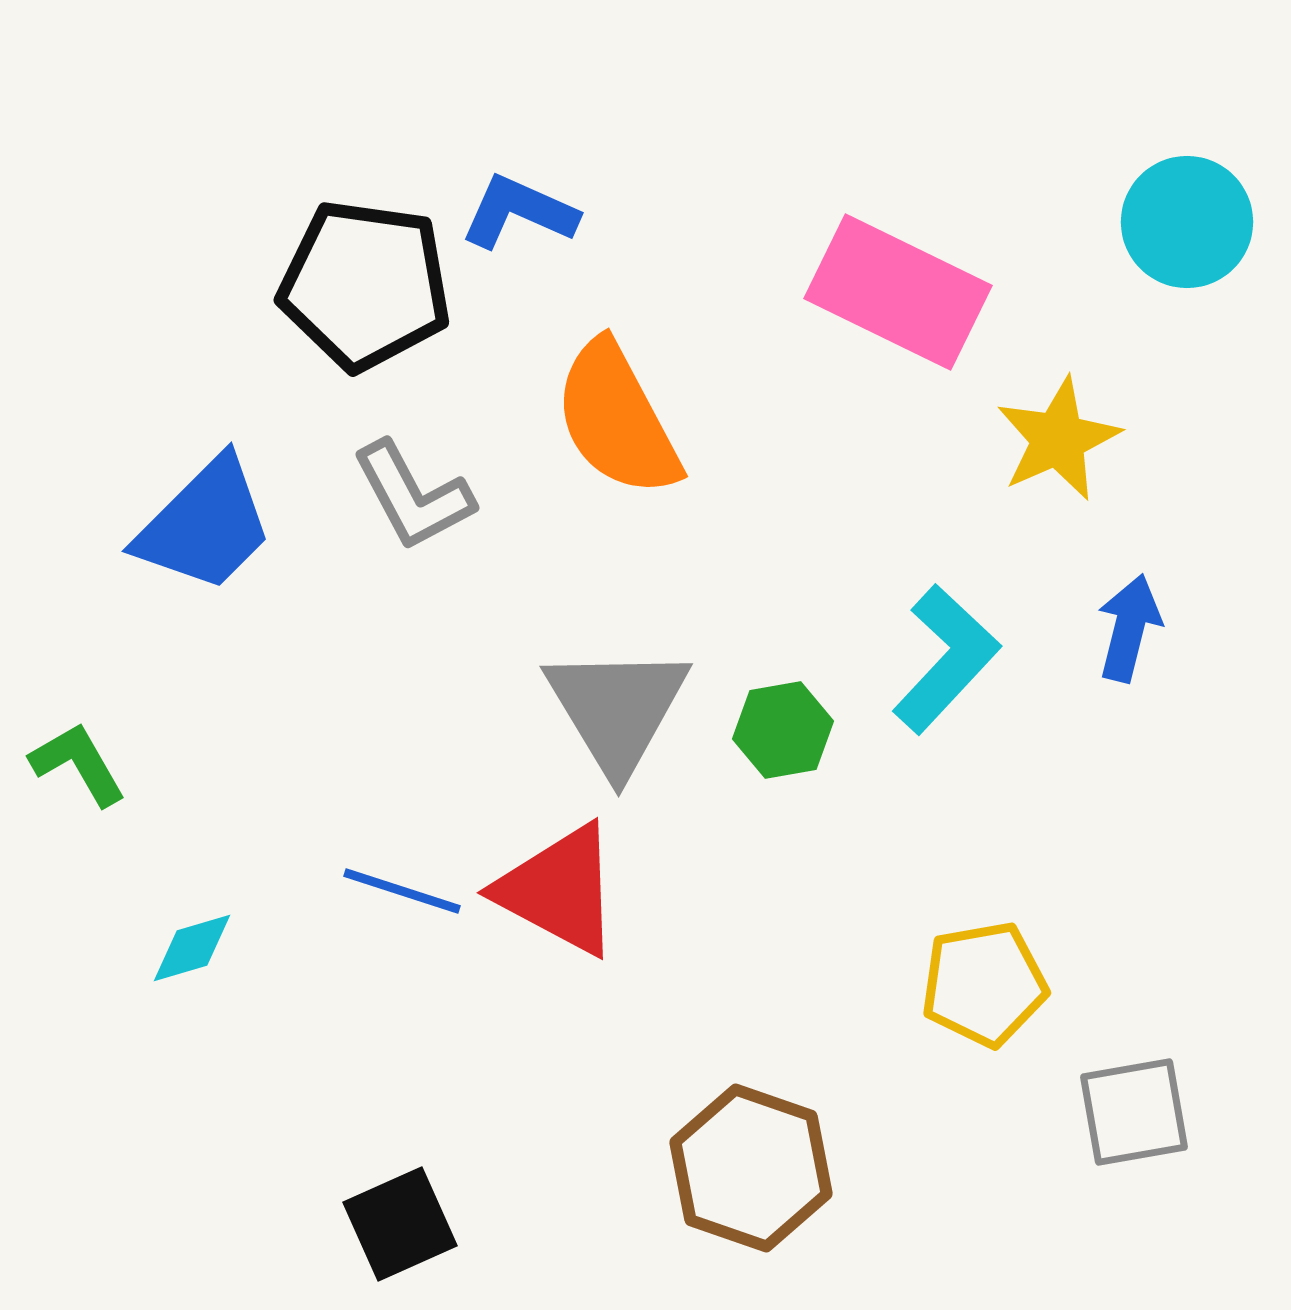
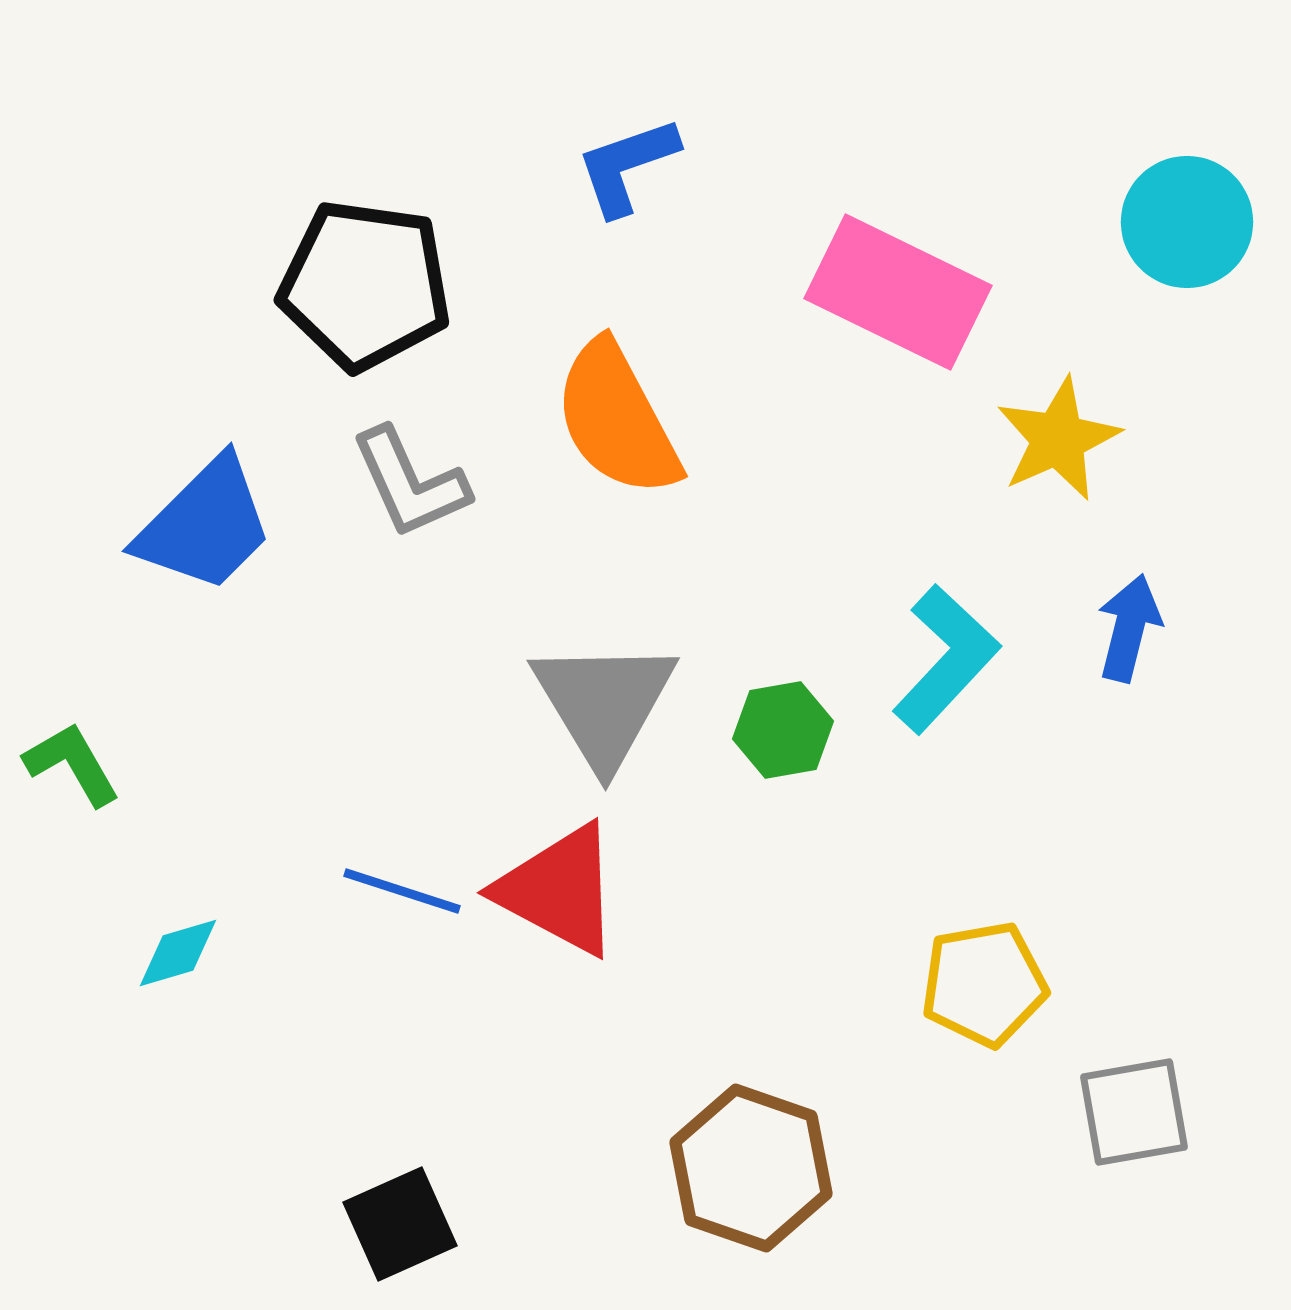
blue L-shape: moved 108 px right, 46 px up; rotated 43 degrees counterclockwise
gray L-shape: moved 3 px left, 13 px up; rotated 4 degrees clockwise
gray triangle: moved 13 px left, 6 px up
green L-shape: moved 6 px left
cyan diamond: moved 14 px left, 5 px down
